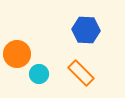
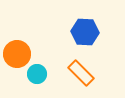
blue hexagon: moved 1 px left, 2 px down
cyan circle: moved 2 px left
